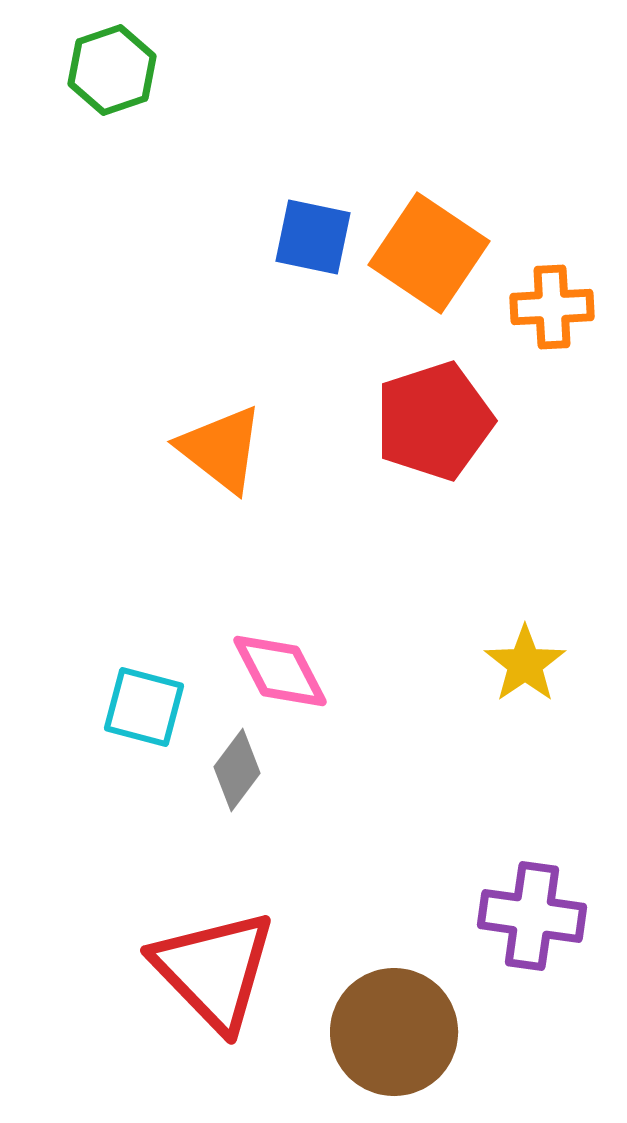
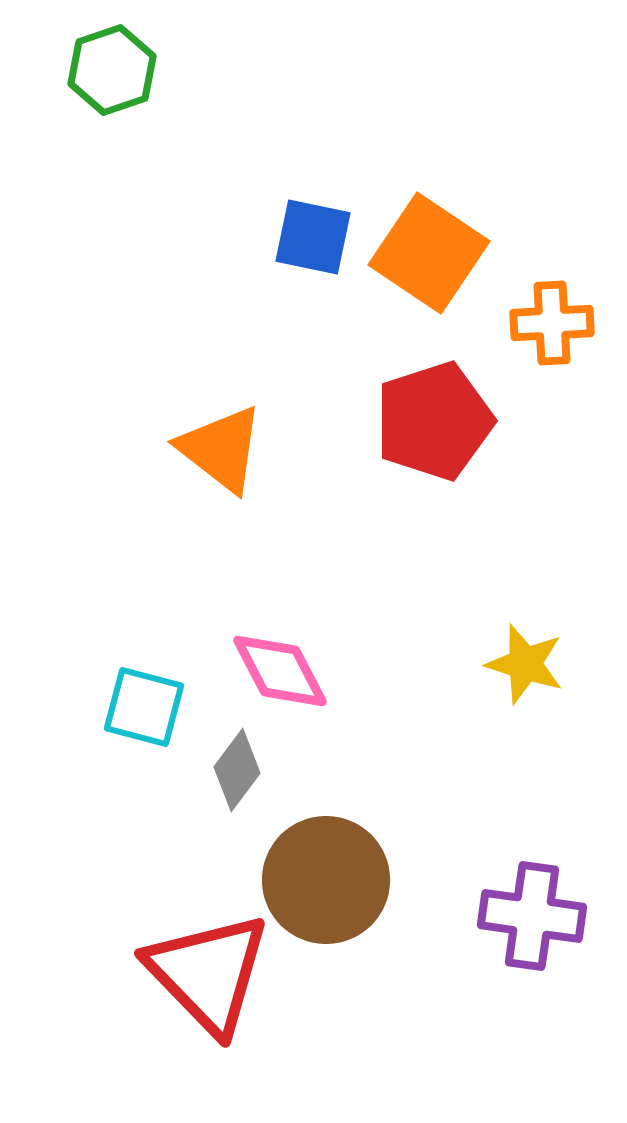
orange cross: moved 16 px down
yellow star: rotated 20 degrees counterclockwise
red triangle: moved 6 px left, 3 px down
brown circle: moved 68 px left, 152 px up
